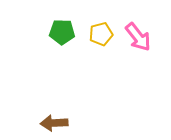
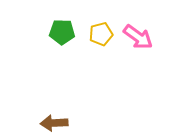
pink arrow: rotated 16 degrees counterclockwise
